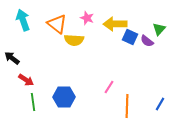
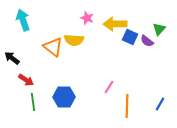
orange triangle: moved 4 px left, 23 px down
